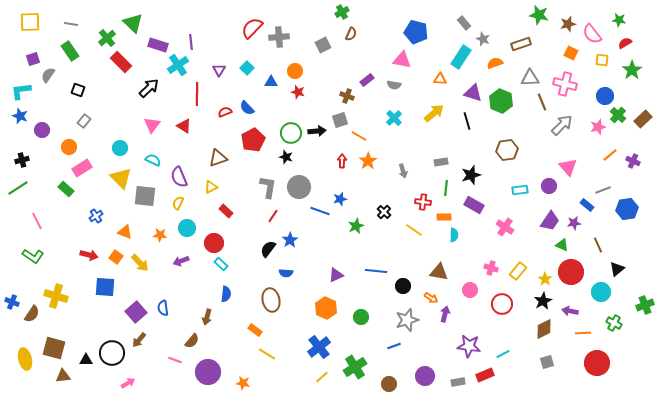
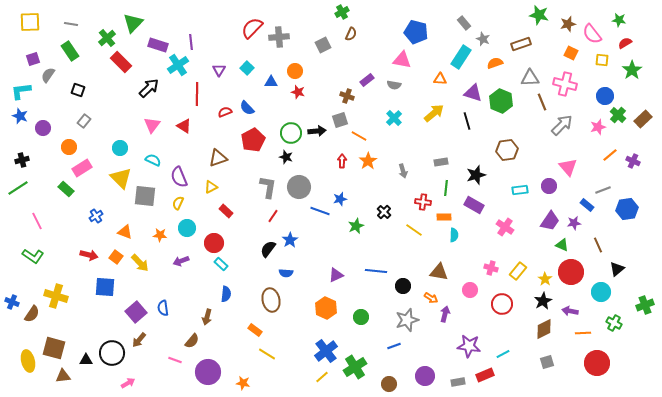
green triangle at (133, 23): rotated 30 degrees clockwise
purple circle at (42, 130): moved 1 px right, 2 px up
black star at (471, 175): moved 5 px right
blue cross at (319, 347): moved 7 px right, 4 px down
yellow ellipse at (25, 359): moved 3 px right, 2 px down
